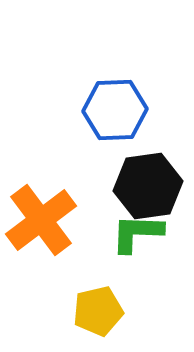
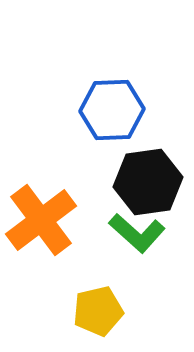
blue hexagon: moved 3 px left
black hexagon: moved 4 px up
green L-shape: rotated 140 degrees counterclockwise
